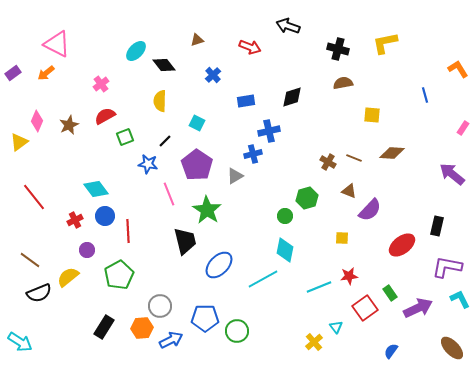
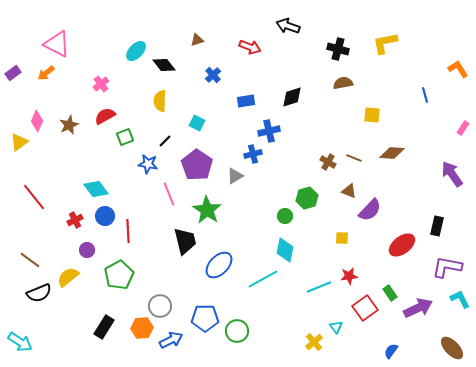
purple arrow at (452, 174): rotated 16 degrees clockwise
